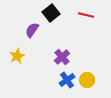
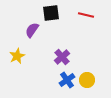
black square: rotated 30 degrees clockwise
